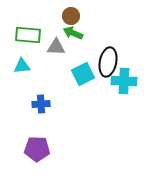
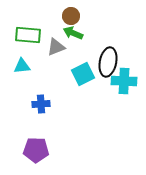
gray triangle: rotated 24 degrees counterclockwise
purple pentagon: moved 1 px left, 1 px down
